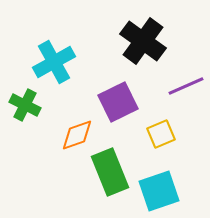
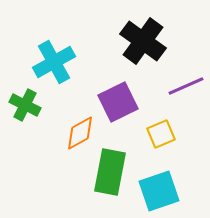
orange diamond: moved 3 px right, 2 px up; rotated 9 degrees counterclockwise
green rectangle: rotated 33 degrees clockwise
